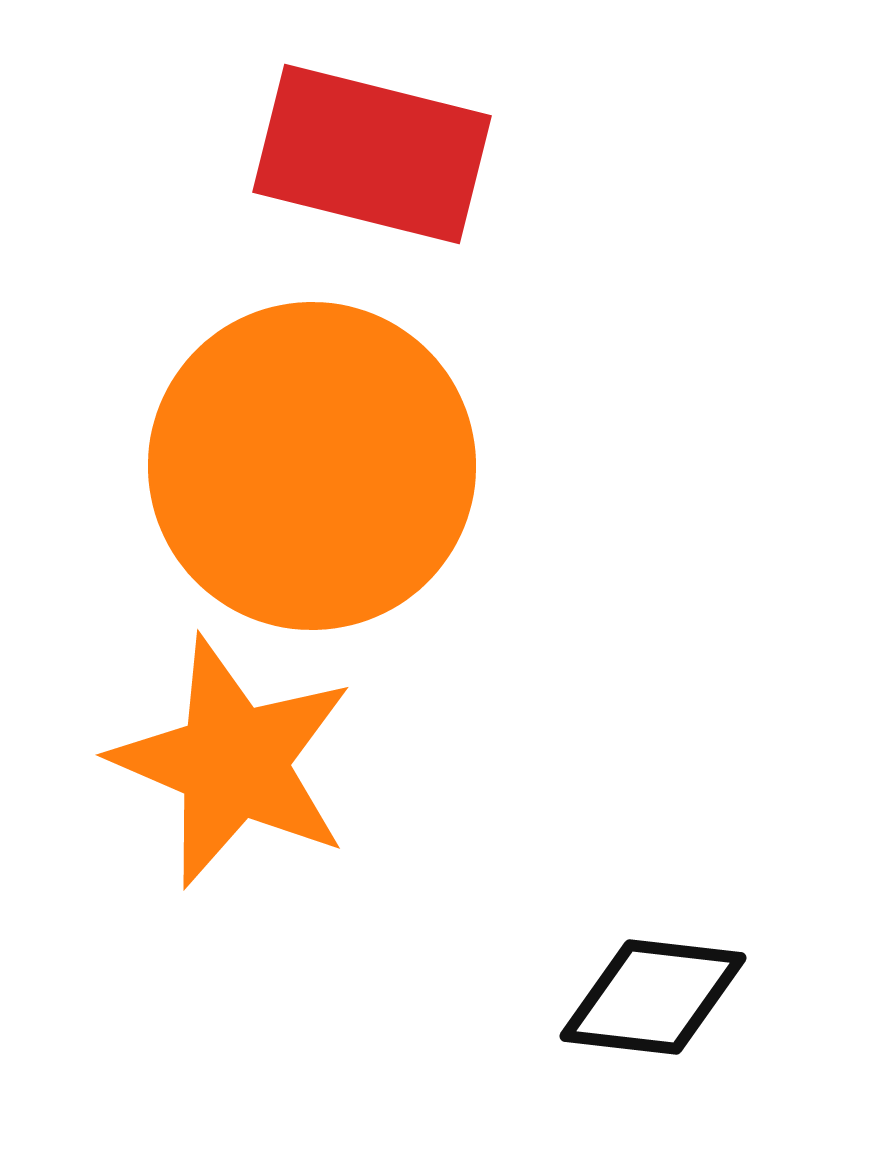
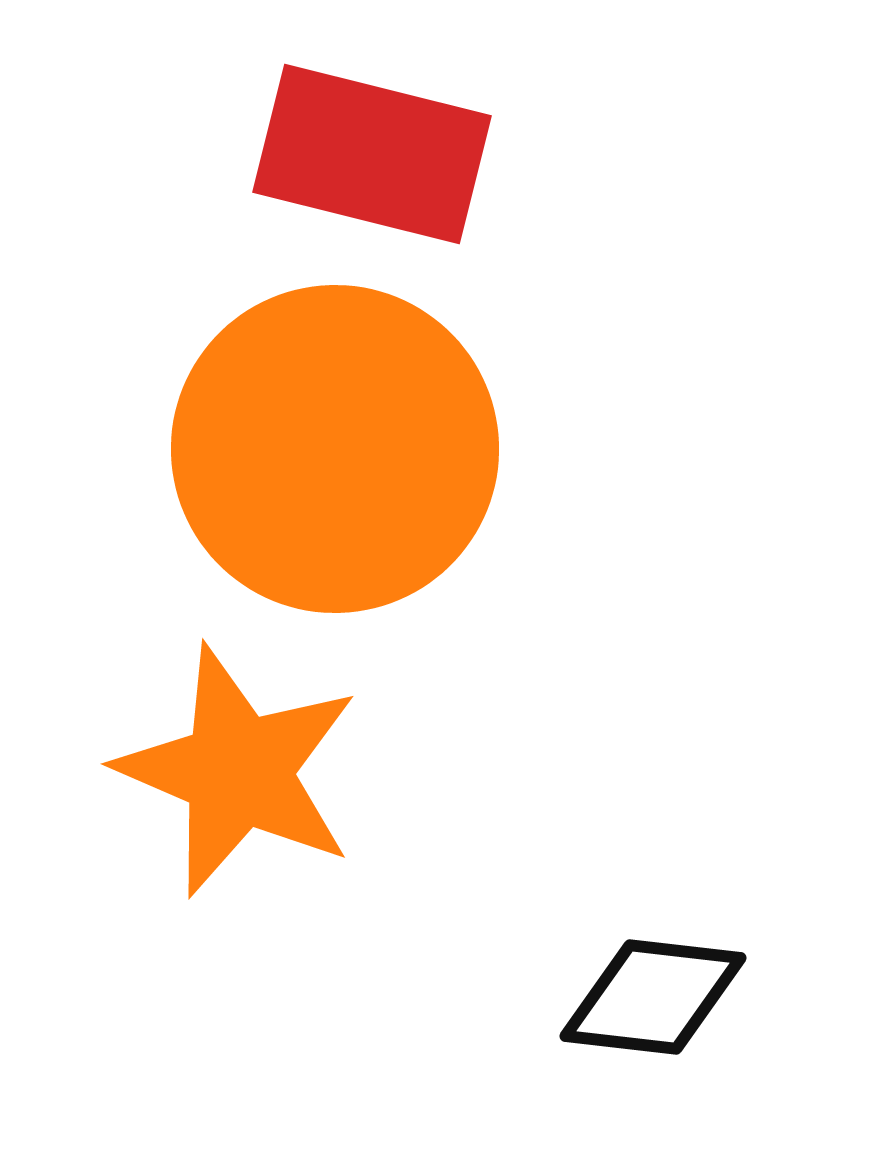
orange circle: moved 23 px right, 17 px up
orange star: moved 5 px right, 9 px down
